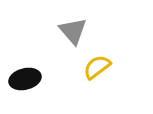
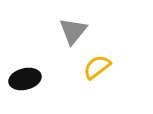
gray triangle: rotated 20 degrees clockwise
